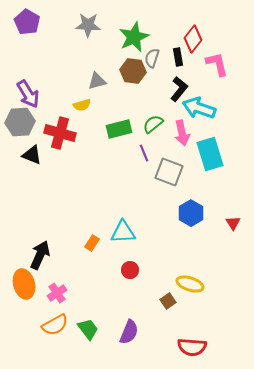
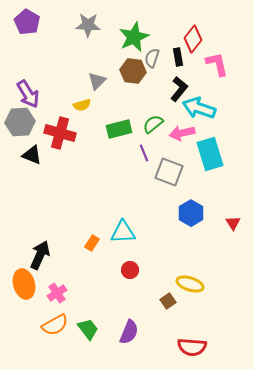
gray triangle: rotated 30 degrees counterclockwise
pink arrow: rotated 90 degrees clockwise
